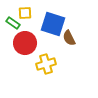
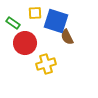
yellow square: moved 10 px right
blue square: moved 3 px right, 3 px up
brown semicircle: moved 2 px left, 1 px up
